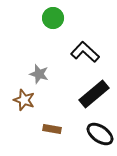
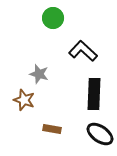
black L-shape: moved 2 px left, 1 px up
black rectangle: rotated 48 degrees counterclockwise
